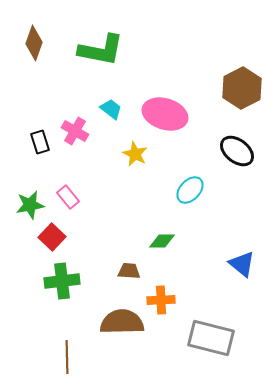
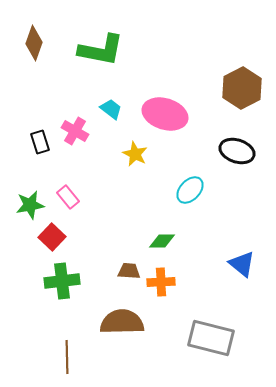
black ellipse: rotated 20 degrees counterclockwise
orange cross: moved 18 px up
